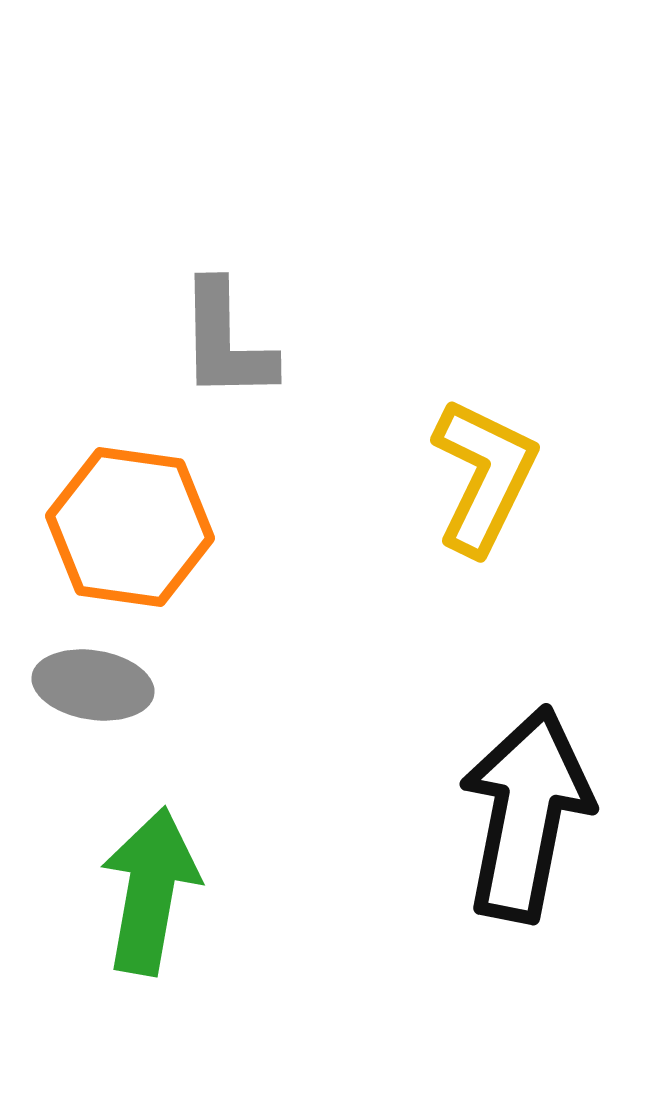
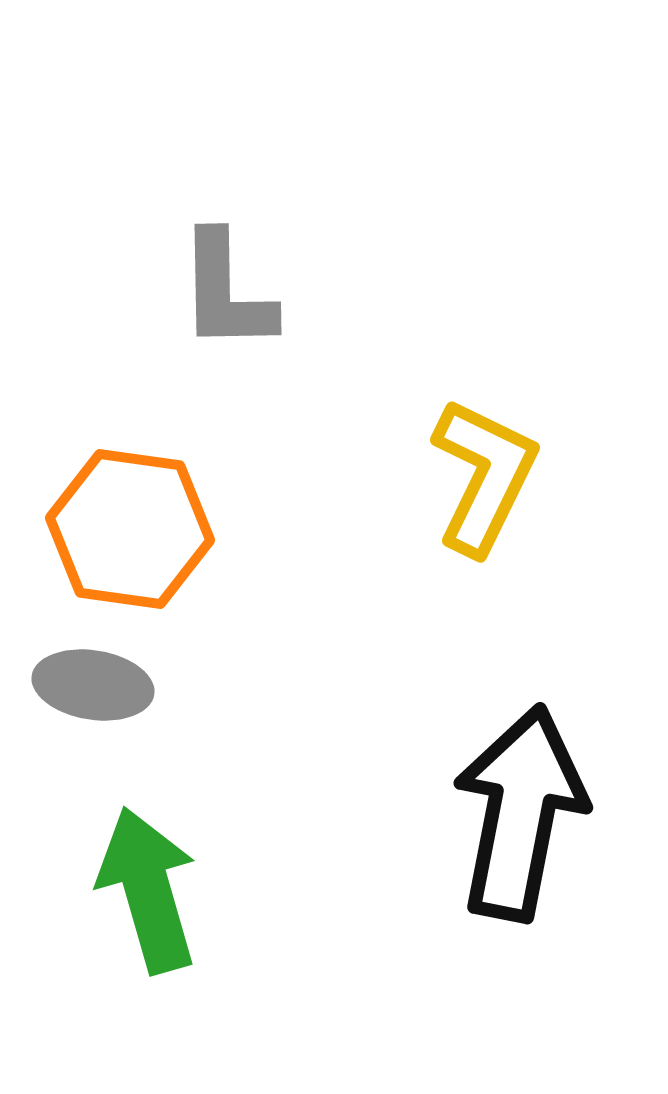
gray L-shape: moved 49 px up
orange hexagon: moved 2 px down
black arrow: moved 6 px left, 1 px up
green arrow: moved 2 px left, 1 px up; rotated 26 degrees counterclockwise
